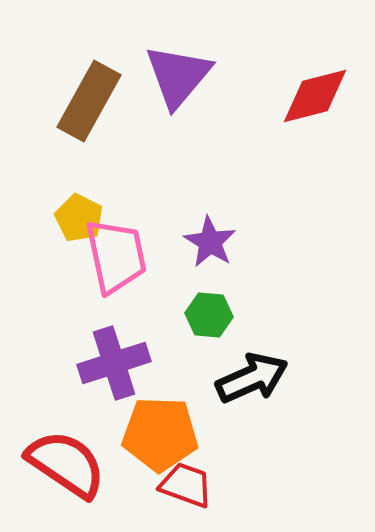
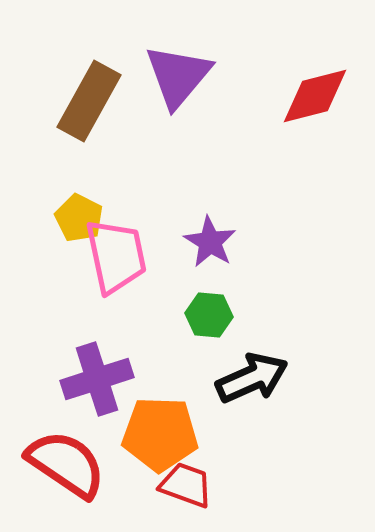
purple cross: moved 17 px left, 16 px down
